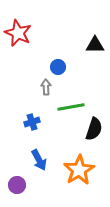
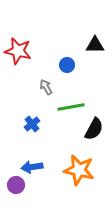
red star: moved 18 px down; rotated 12 degrees counterclockwise
blue circle: moved 9 px right, 2 px up
gray arrow: rotated 28 degrees counterclockwise
blue cross: moved 2 px down; rotated 21 degrees counterclockwise
black semicircle: rotated 10 degrees clockwise
blue arrow: moved 7 px left, 7 px down; rotated 110 degrees clockwise
orange star: rotated 28 degrees counterclockwise
purple circle: moved 1 px left
